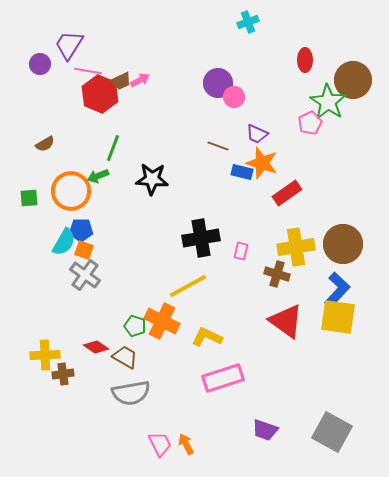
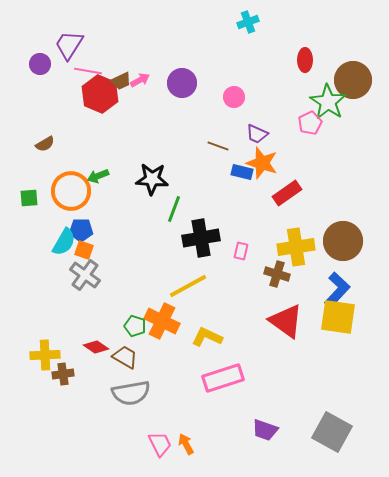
purple circle at (218, 83): moved 36 px left
green line at (113, 148): moved 61 px right, 61 px down
brown circle at (343, 244): moved 3 px up
